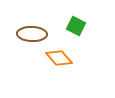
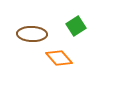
green square: rotated 30 degrees clockwise
